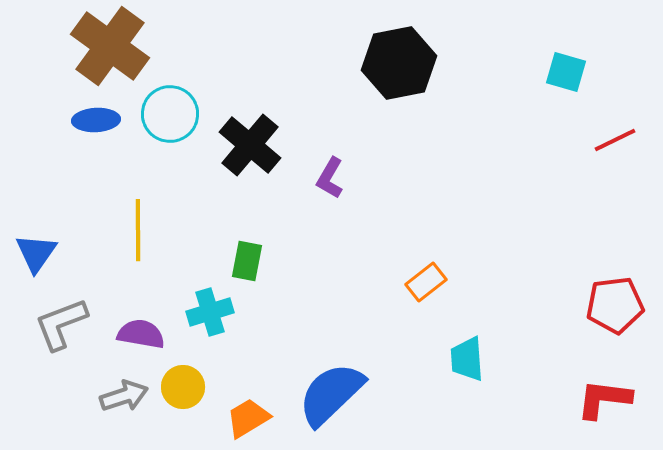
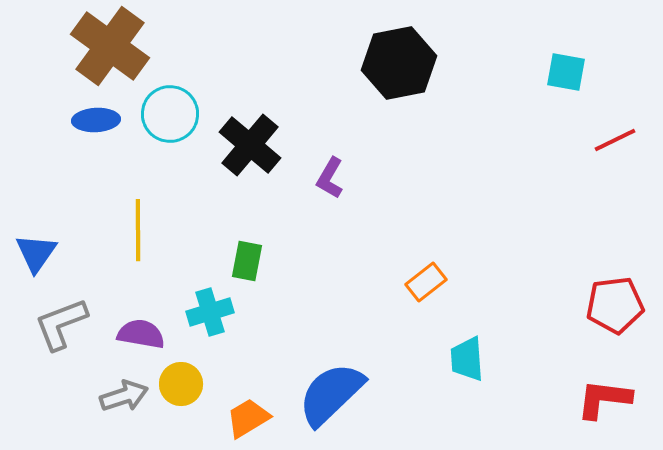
cyan square: rotated 6 degrees counterclockwise
yellow circle: moved 2 px left, 3 px up
